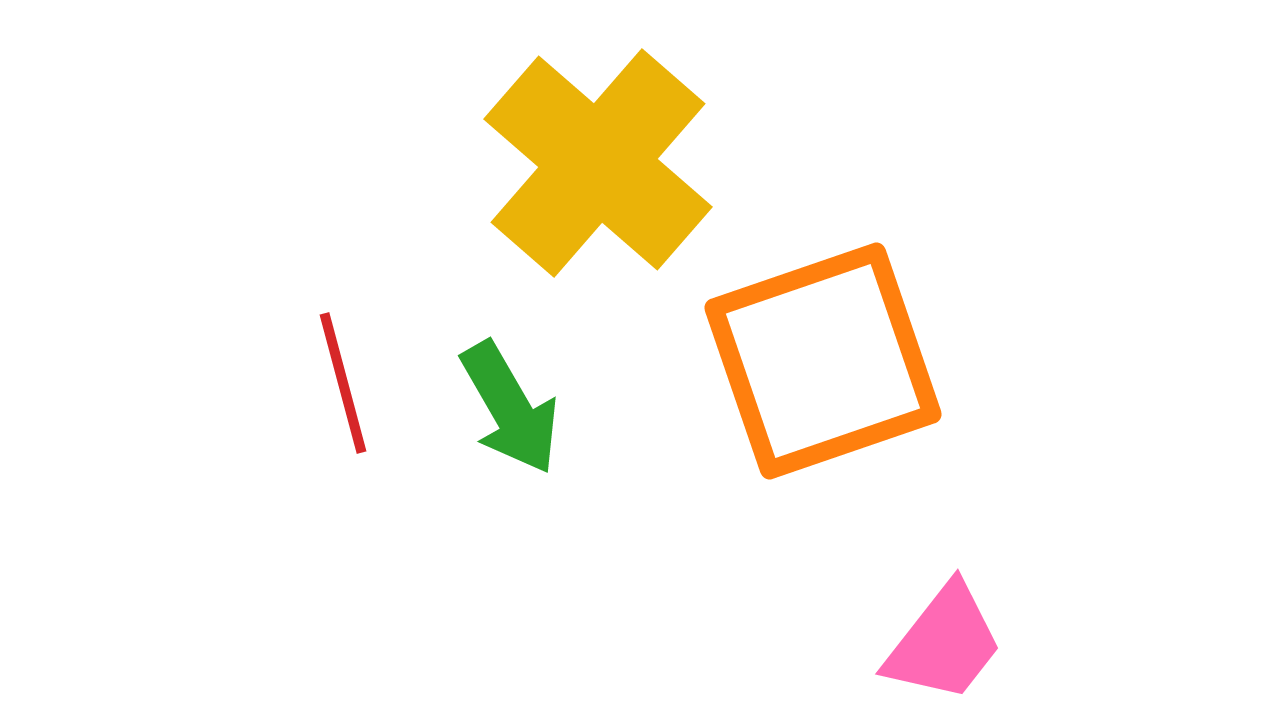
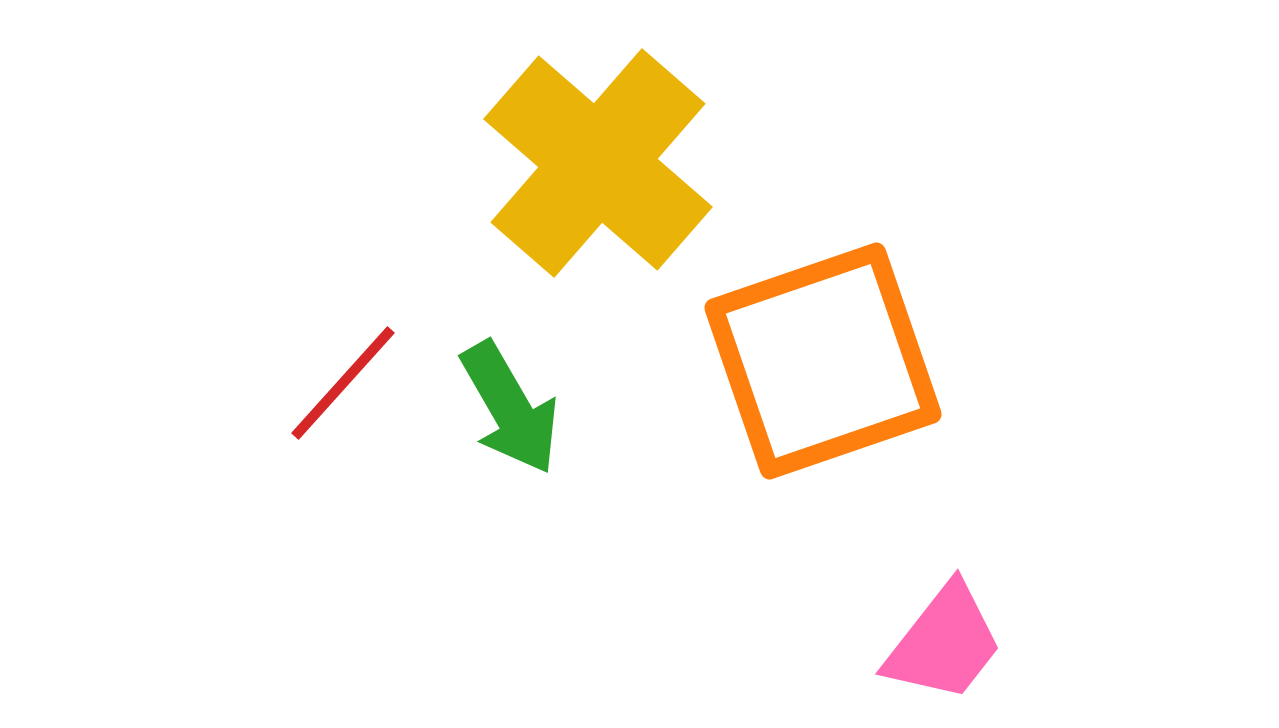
red line: rotated 57 degrees clockwise
